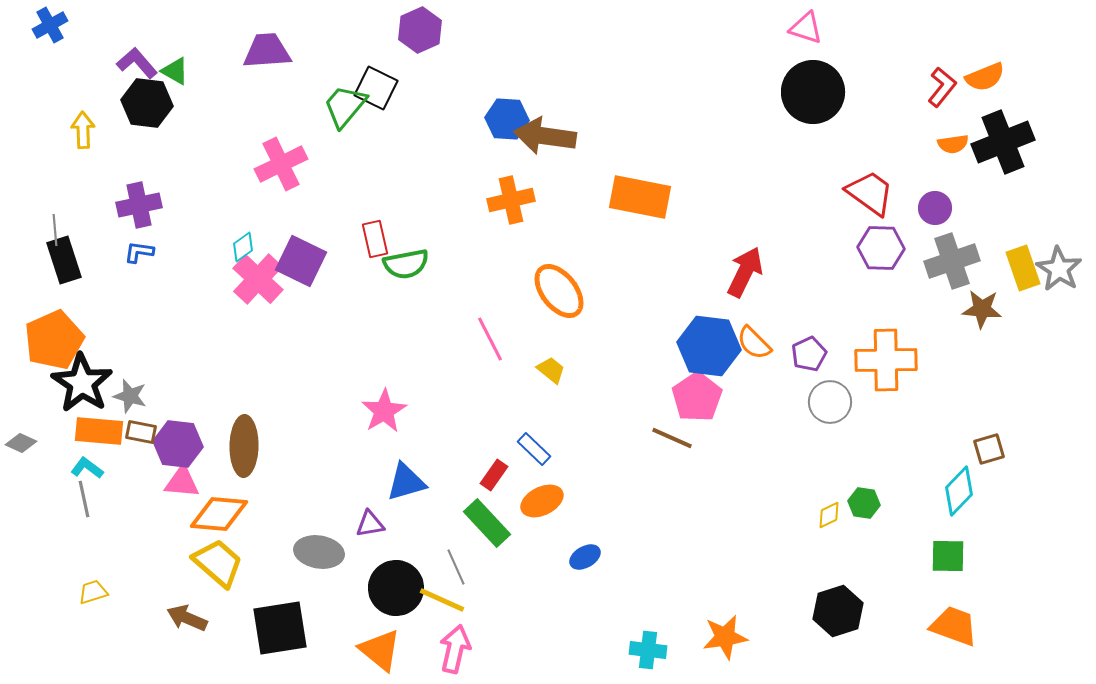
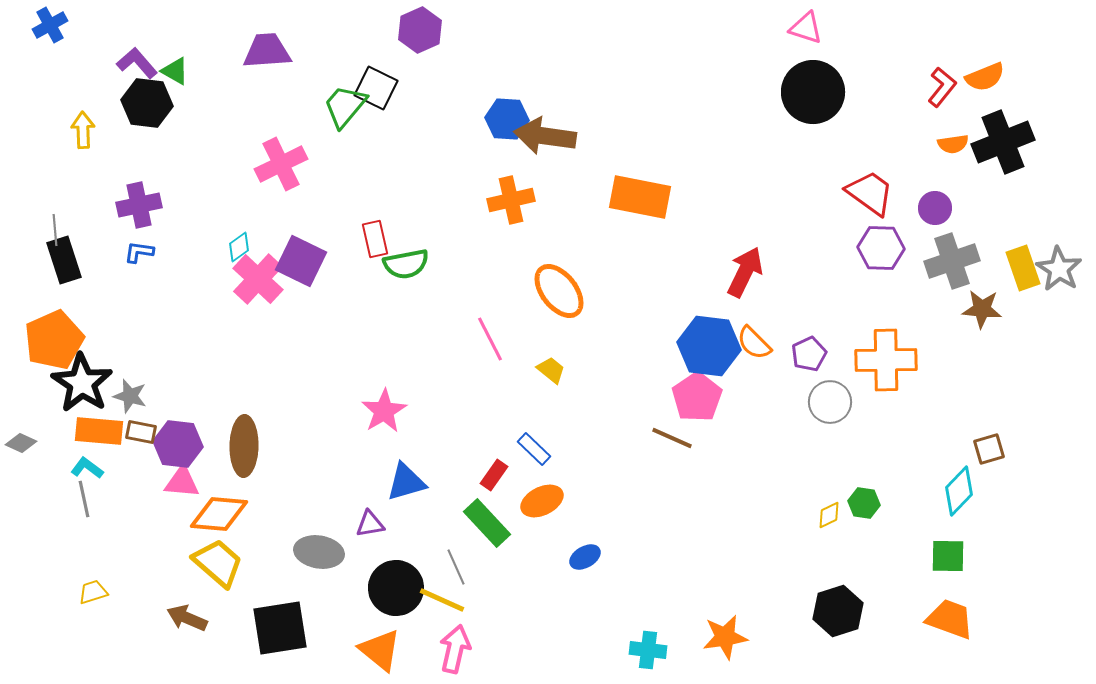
cyan diamond at (243, 247): moved 4 px left
orange trapezoid at (954, 626): moved 4 px left, 7 px up
